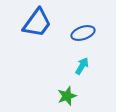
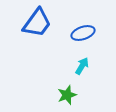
green star: moved 1 px up
